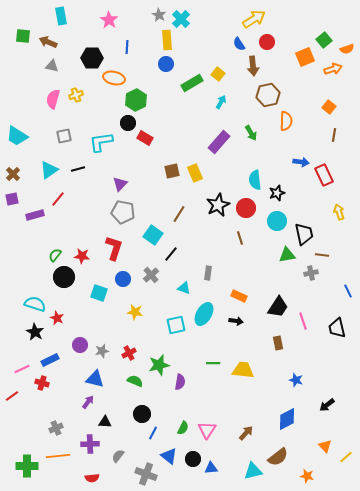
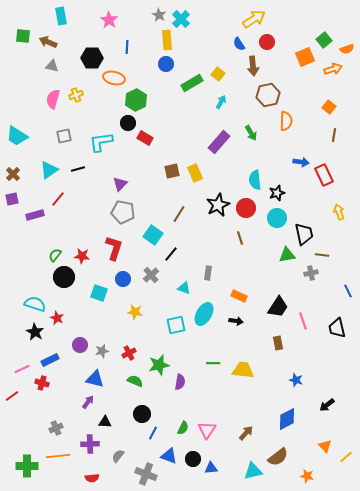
cyan circle at (277, 221): moved 3 px up
blue triangle at (169, 456): rotated 18 degrees counterclockwise
